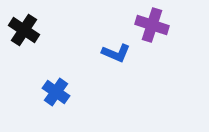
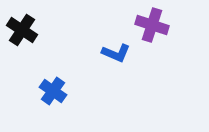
black cross: moved 2 px left
blue cross: moved 3 px left, 1 px up
